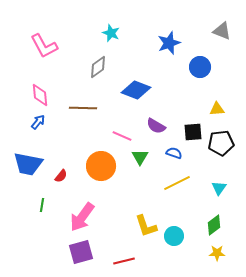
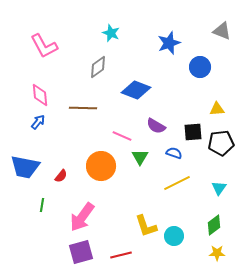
blue trapezoid: moved 3 px left, 3 px down
red line: moved 3 px left, 6 px up
